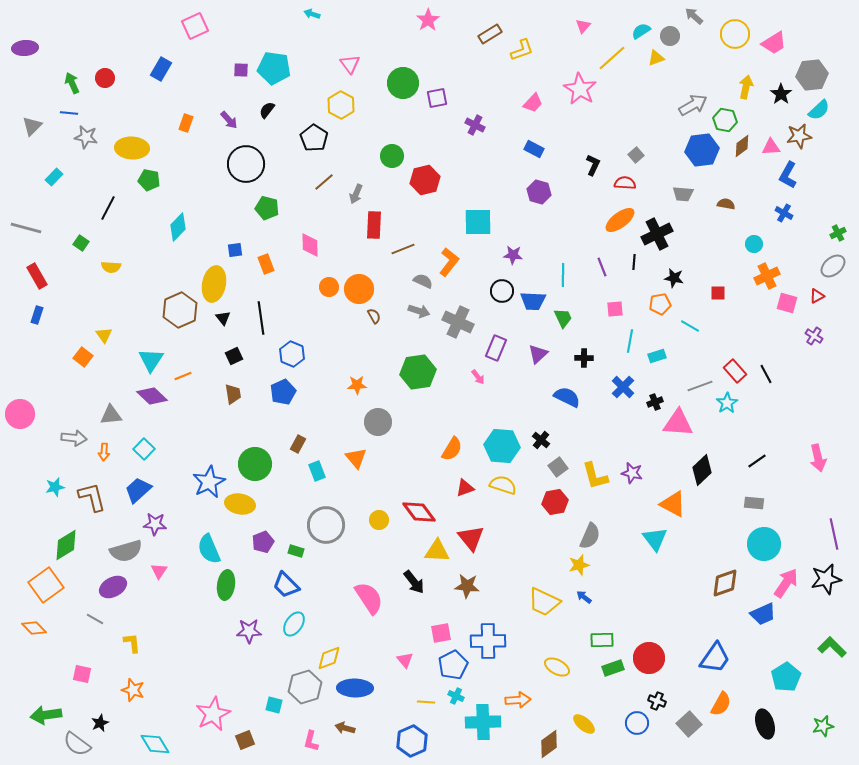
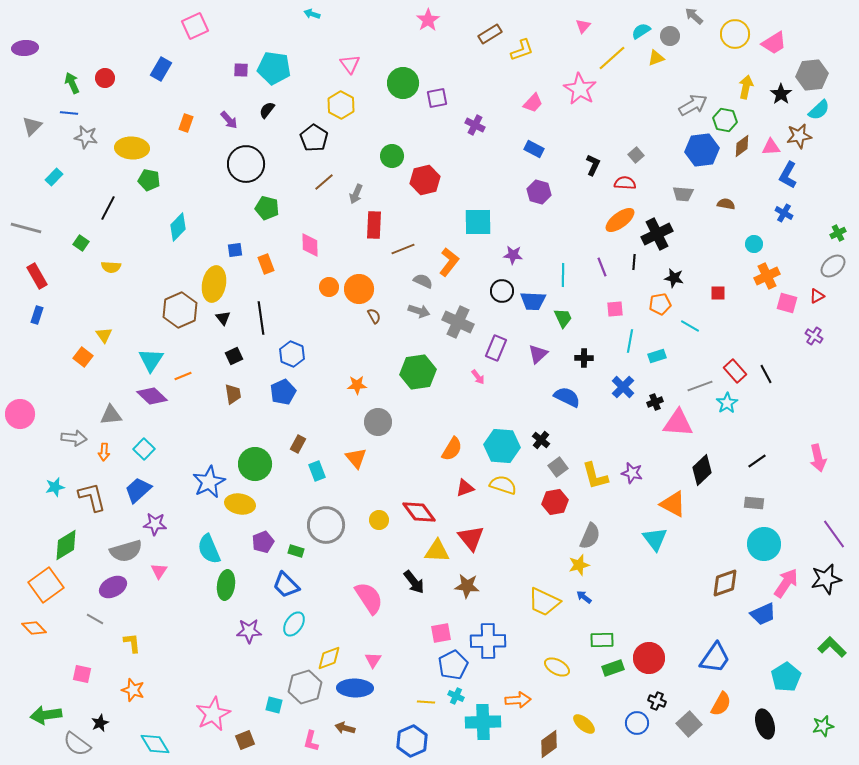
purple line at (834, 534): rotated 24 degrees counterclockwise
pink triangle at (405, 660): moved 32 px left; rotated 12 degrees clockwise
